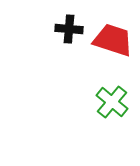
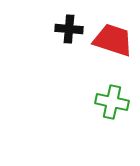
green cross: rotated 28 degrees counterclockwise
